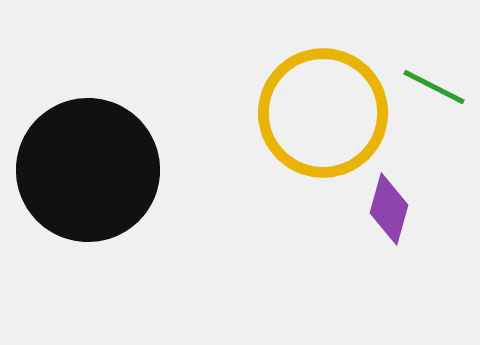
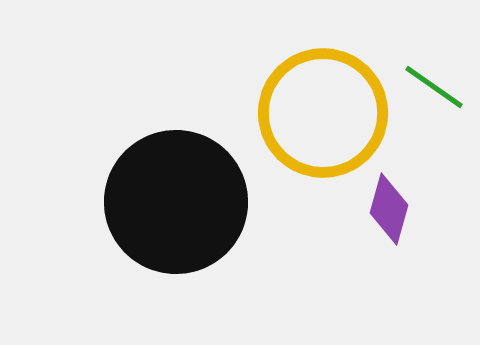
green line: rotated 8 degrees clockwise
black circle: moved 88 px right, 32 px down
